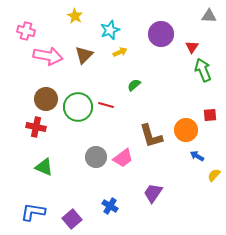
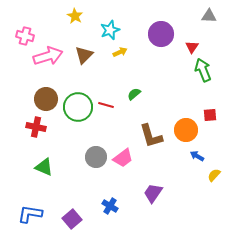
pink cross: moved 1 px left, 5 px down
pink arrow: rotated 28 degrees counterclockwise
green semicircle: moved 9 px down
blue L-shape: moved 3 px left, 2 px down
